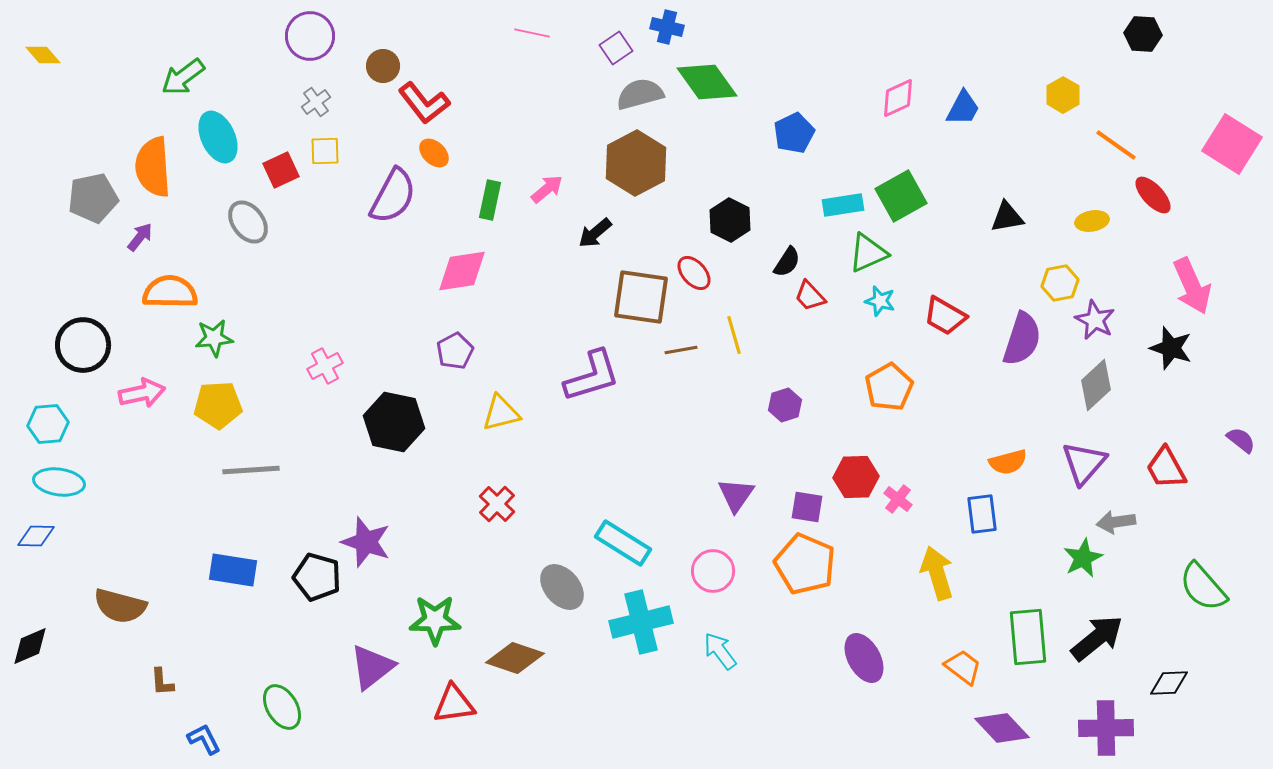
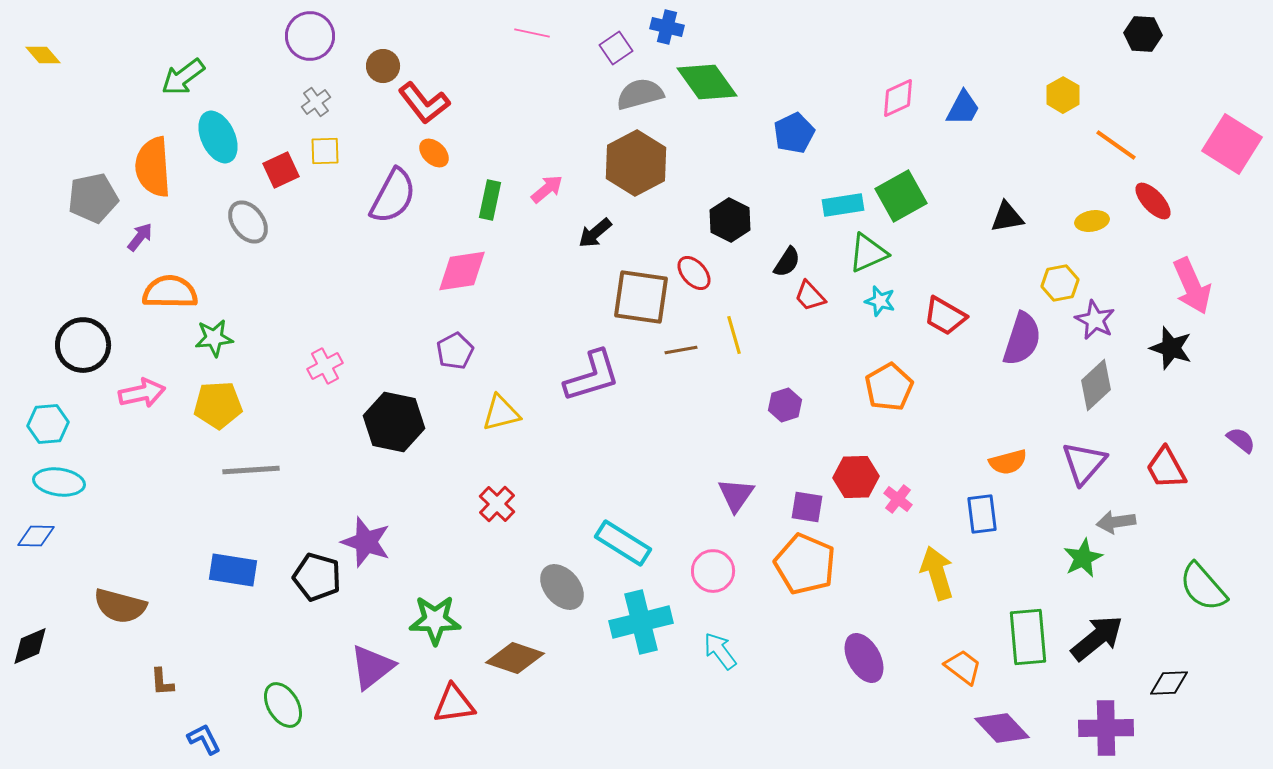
red ellipse at (1153, 195): moved 6 px down
green ellipse at (282, 707): moved 1 px right, 2 px up
